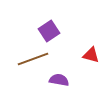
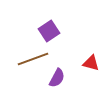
red triangle: moved 8 px down
purple semicircle: moved 2 px left, 2 px up; rotated 108 degrees clockwise
